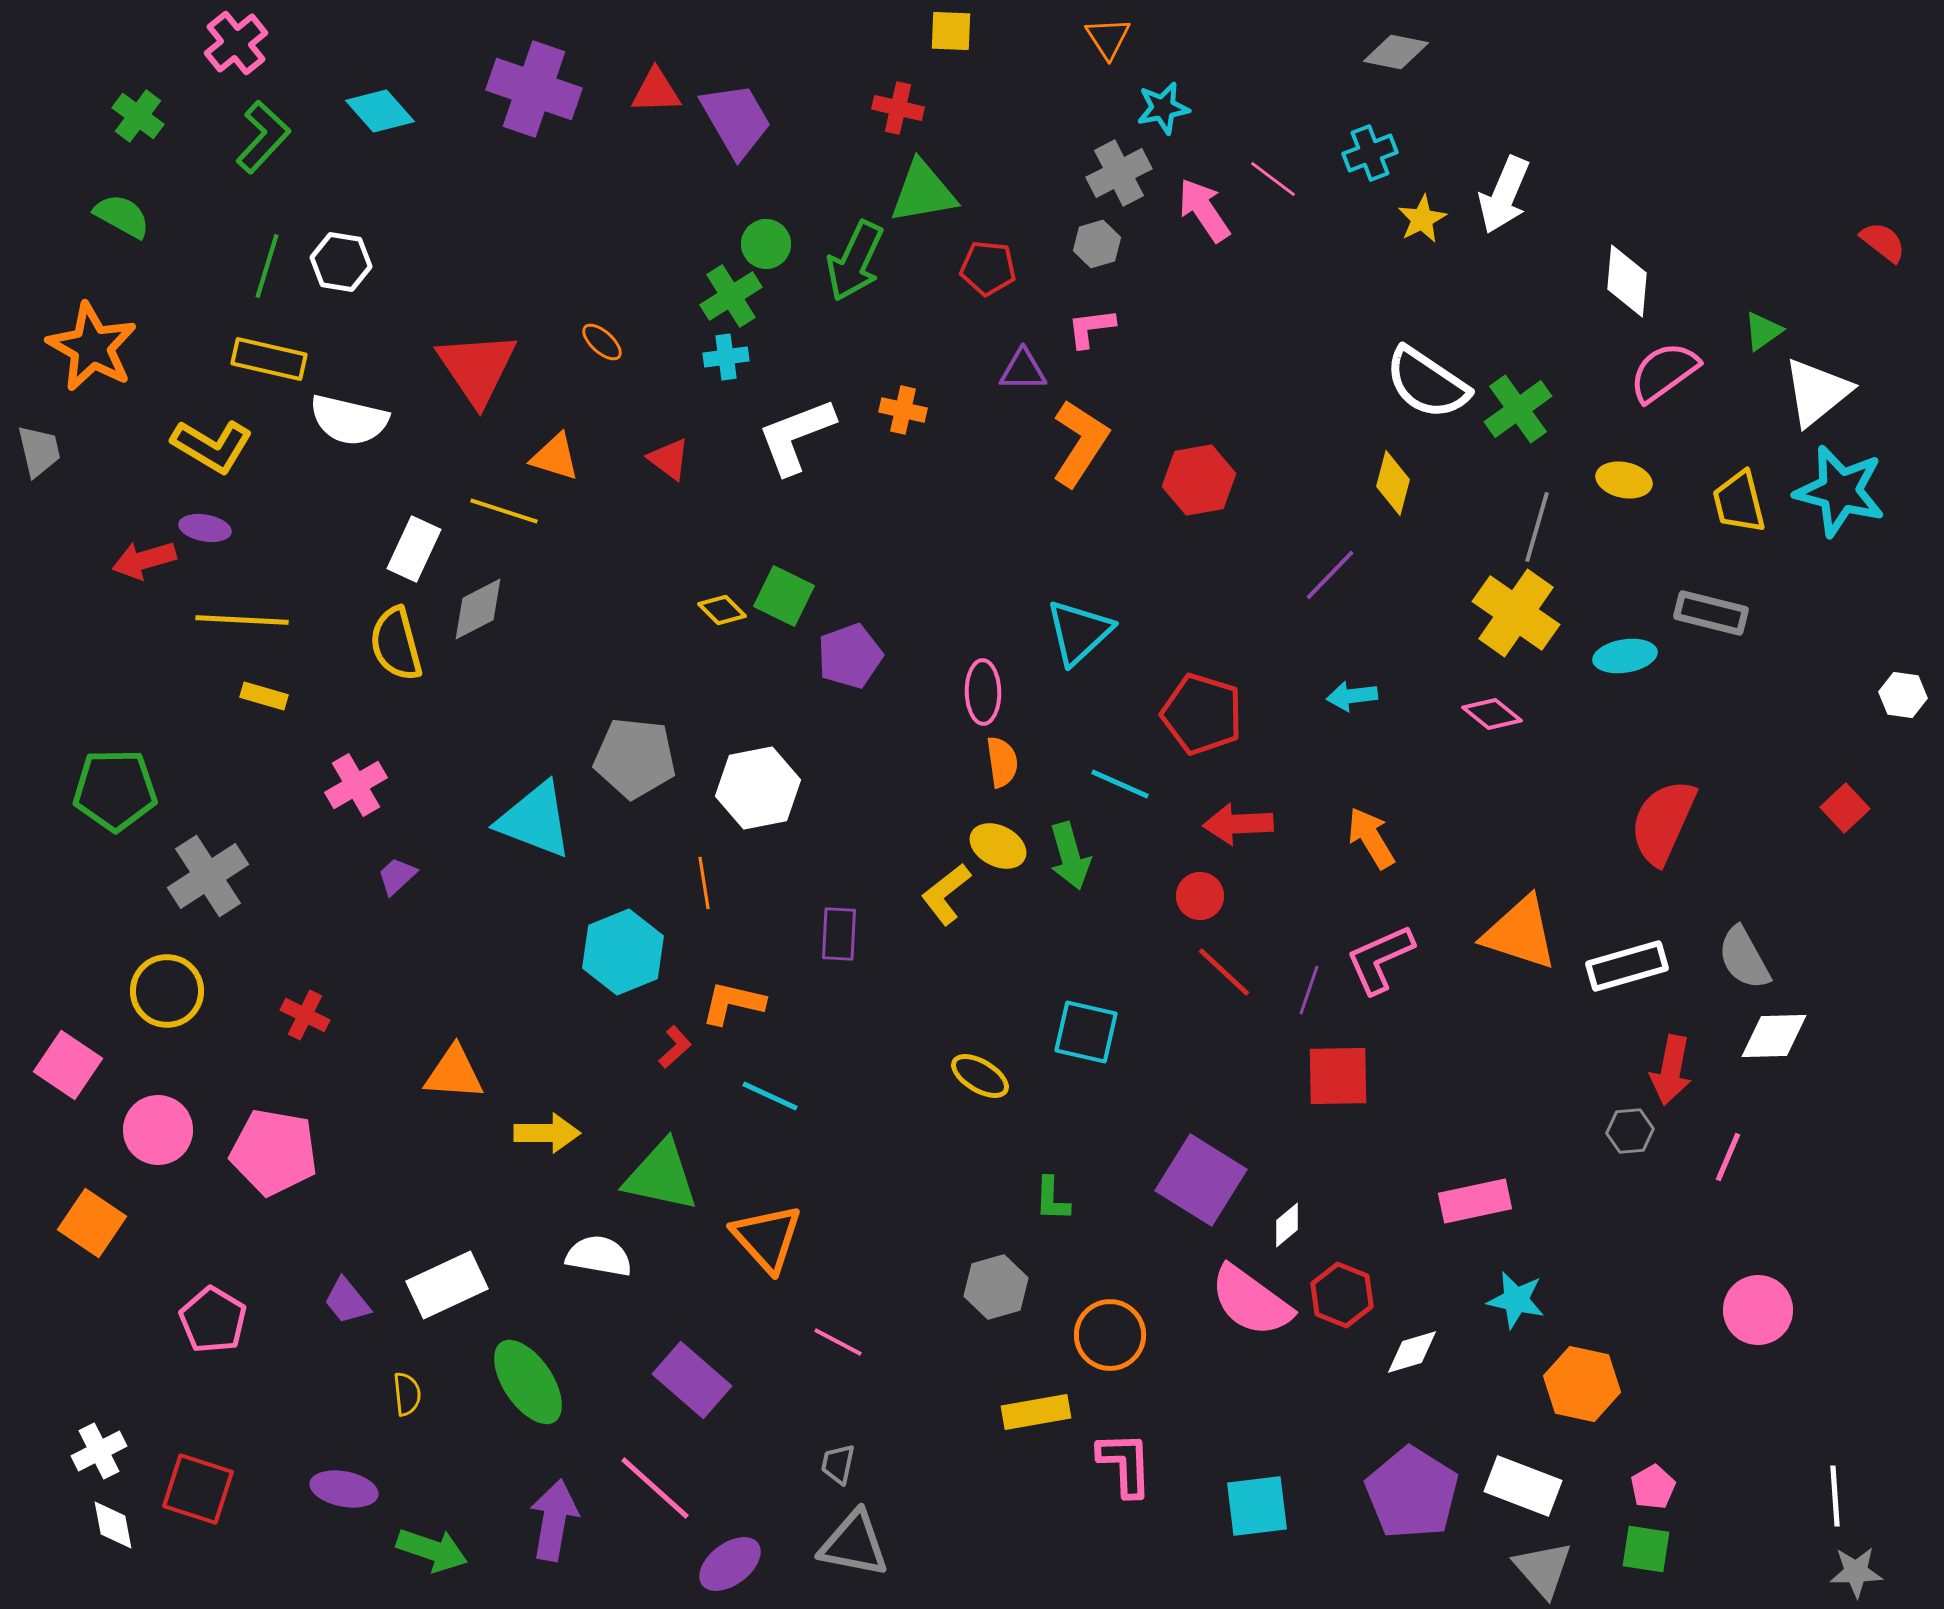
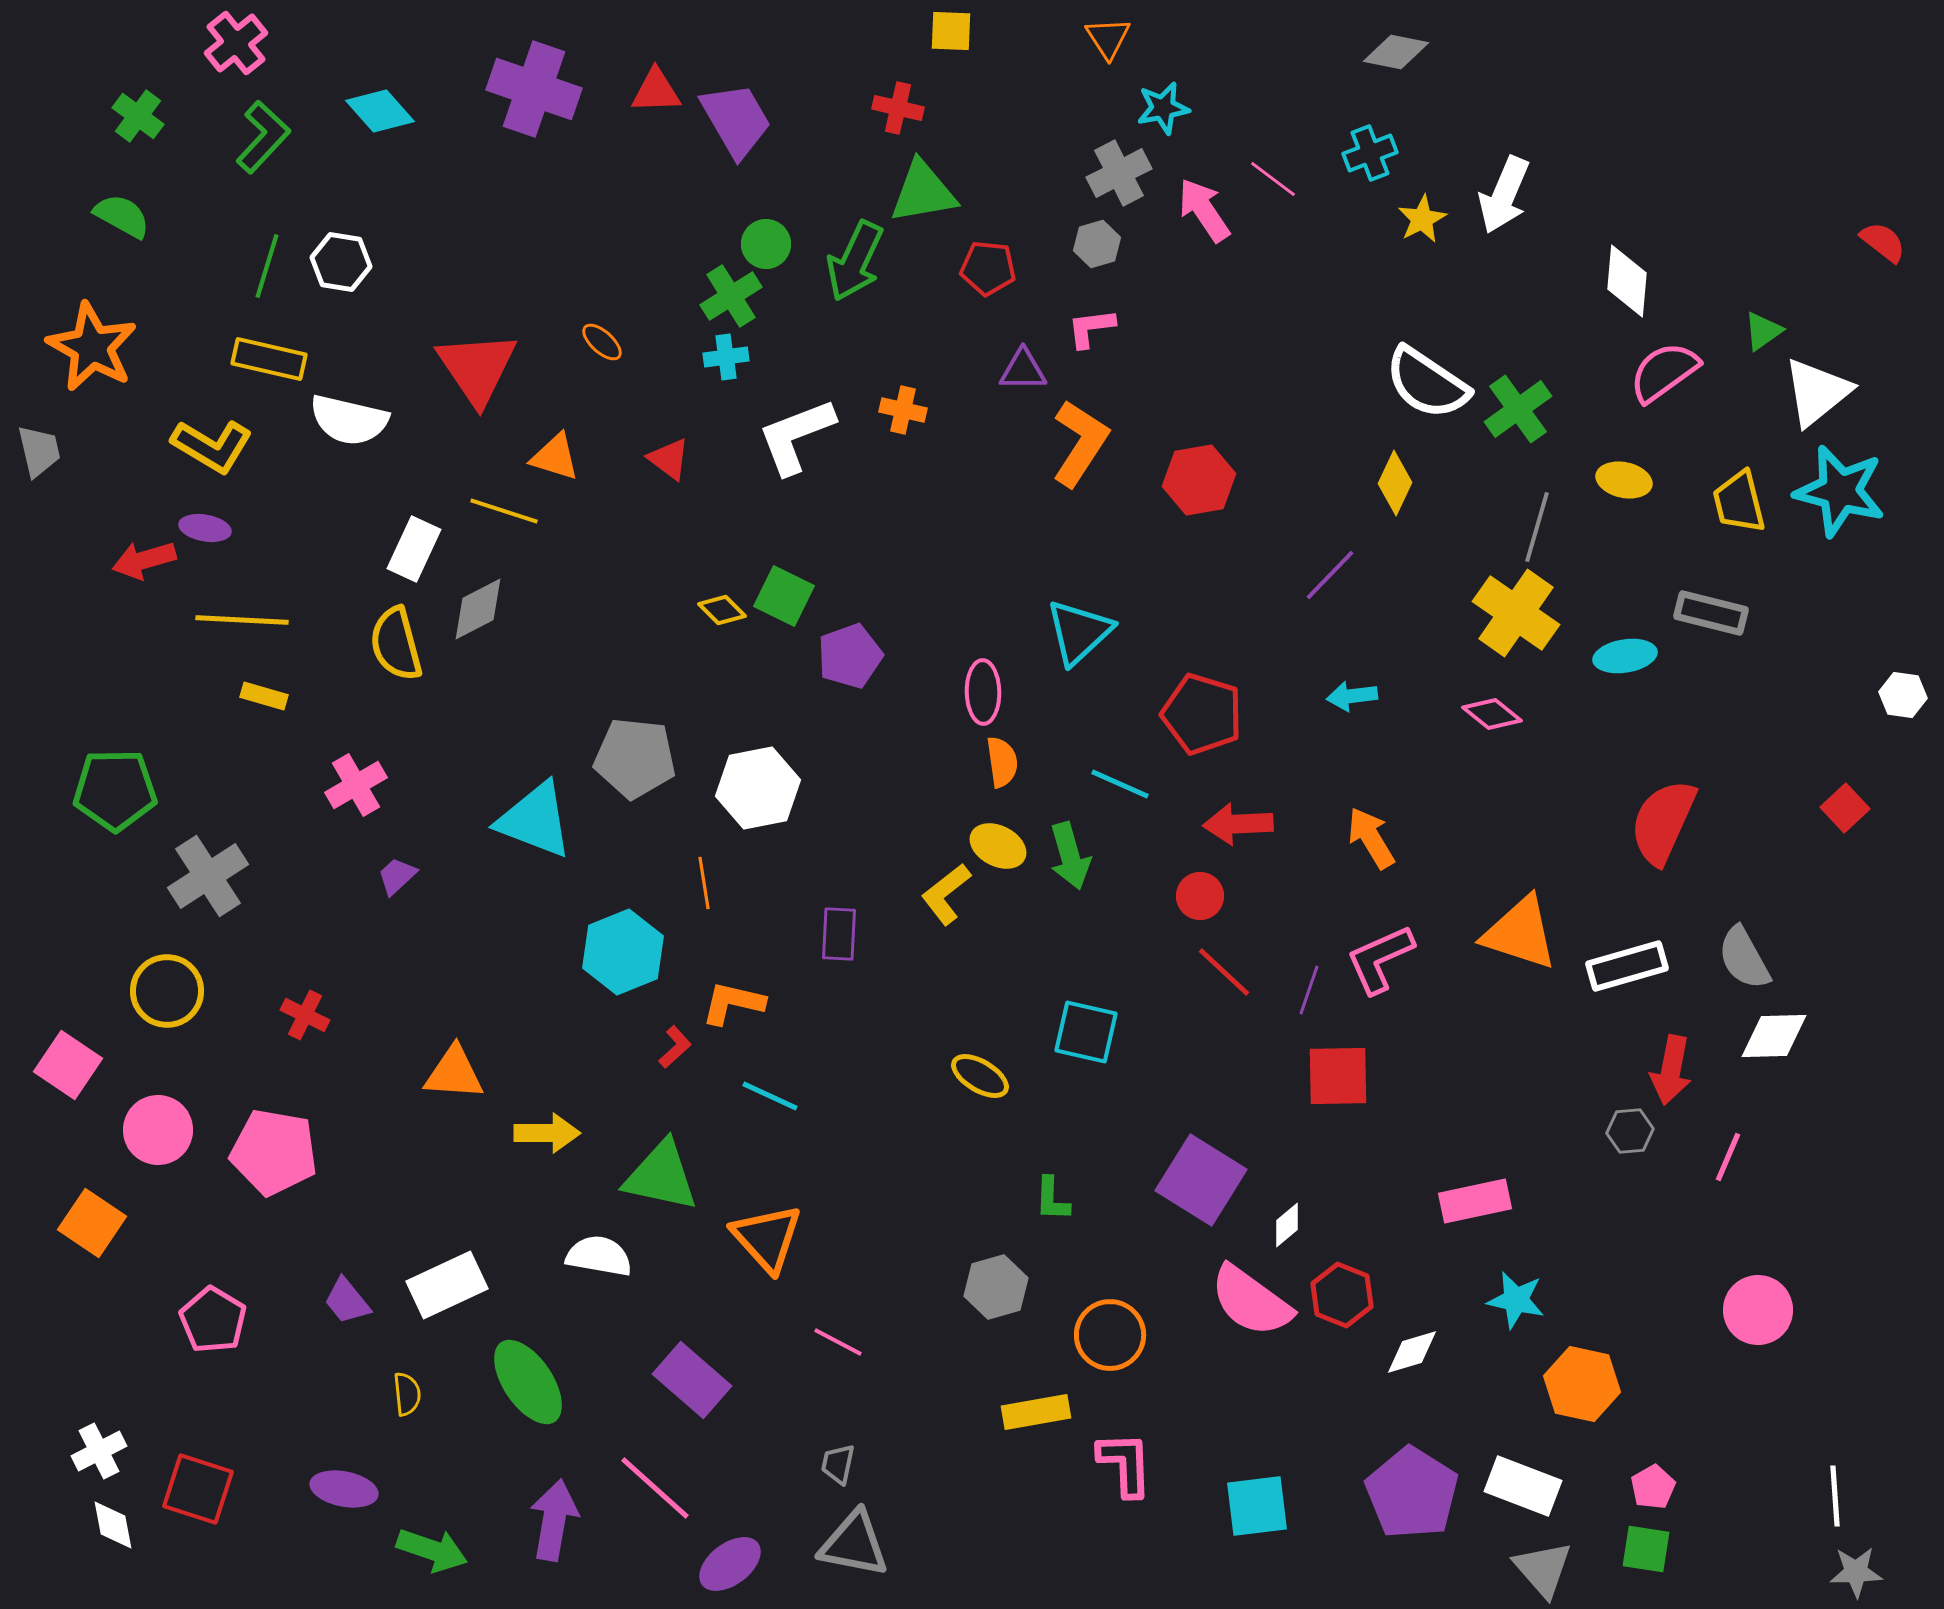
yellow diamond at (1393, 483): moved 2 px right; rotated 10 degrees clockwise
